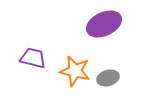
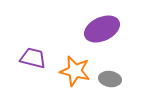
purple ellipse: moved 2 px left, 5 px down
gray ellipse: moved 2 px right, 1 px down; rotated 25 degrees clockwise
